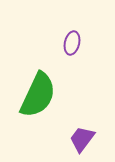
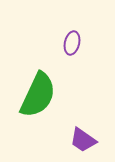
purple trapezoid: moved 1 px right, 1 px down; rotated 92 degrees counterclockwise
